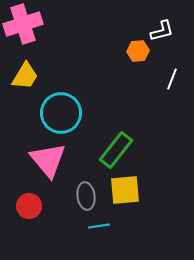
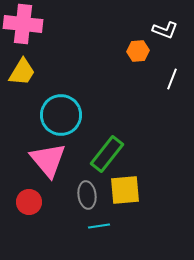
pink cross: rotated 24 degrees clockwise
white L-shape: moved 3 px right, 1 px up; rotated 35 degrees clockwise
yellow trapezoid: moved 3 px left, 4 px up
cyan circle: moved 2 px down
green rectangle: moved 9 px left, 4 px down
gray ellipse: moved 1 px right, 1 px up
red circle: moved 4 px up
